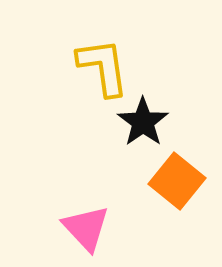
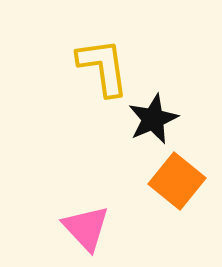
black star: moved 10 px right, 3 px up; rotated 12 degrees clockwise
